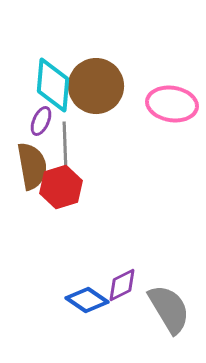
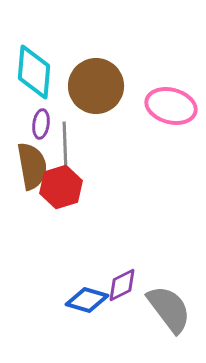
cyan diamond: moved 19 px left, 13 px up
pink ellipse: moved 1 px left, 2 px down; rotated 6 degrees clockwise
purple ellipse: moved 3 px down; rotated 16 degrees counterclockwise
blue diamond: rotated 18 degrees counterclockwise
gray semicircle: rotated 6 degrees counterclockwise
